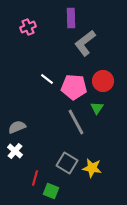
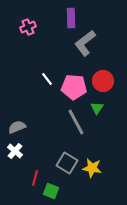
white line: rotated 16 degrees clockwise
